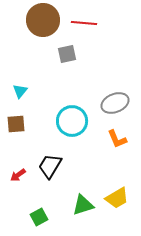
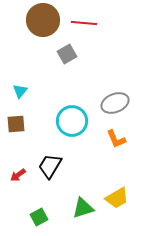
gray square: rotated 18 degrees counterclockwise
orange L-shape: moved 1 px left
green triangle: moved 3 px down
